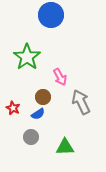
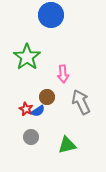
pink arrow: moved 3 px right, 3 px up; rotated 24 degrees clockwise
brown circle: moved 4 px right
red star: moved 13 px right, 1 px down
blue semicircle: moved 3 px up
green triangle: moved 2 px right, 2 px up; rotated 12 degrees counterclockwise
